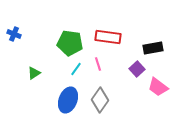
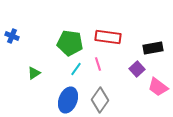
blue cross: moved 2 px left, 2 px down
